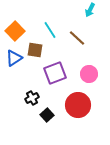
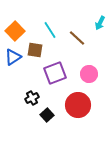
cyan arrow: moved 10 px right, 13 px down
blue triangle: moved 1 px left, 1 px up
